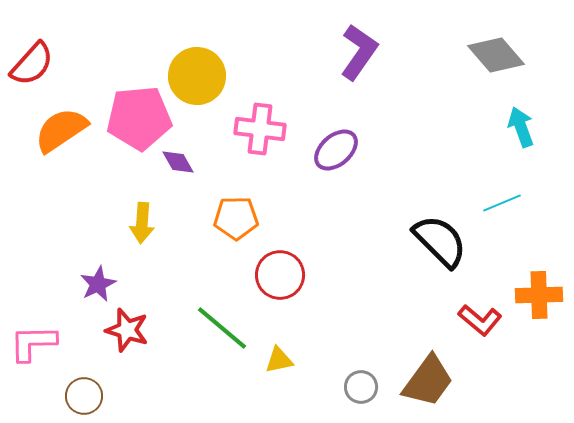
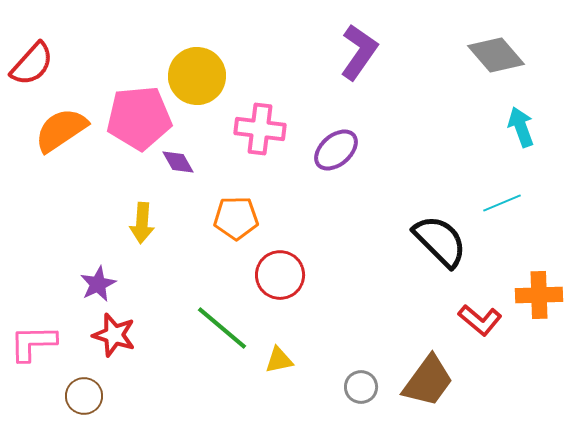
red star: moved 13 px left, 5 px down
